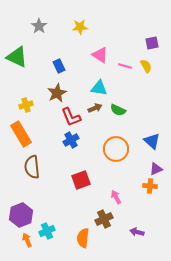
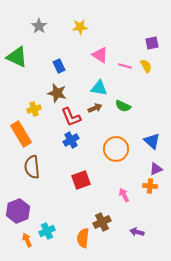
brown star: rotated 30 degrees counterclockwise
yellow cross: moved 8 px right, 4 px down
green semicircle: moved 5 px right, 4 px up
pink arrow: moved 8 px right, 2 px up
purple hexagon: moved 3 px left, 4 px up
brown cross: moved 2 px left, 3 px down
